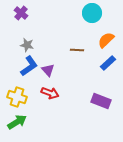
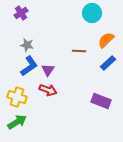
purple cross: rotated 16 degrees clockwise
brown line: moved 2 px right, 1 px down
purple triangle: rotated 16 degrees clockwise
red arrow: moved 2 px left, 3 px up
